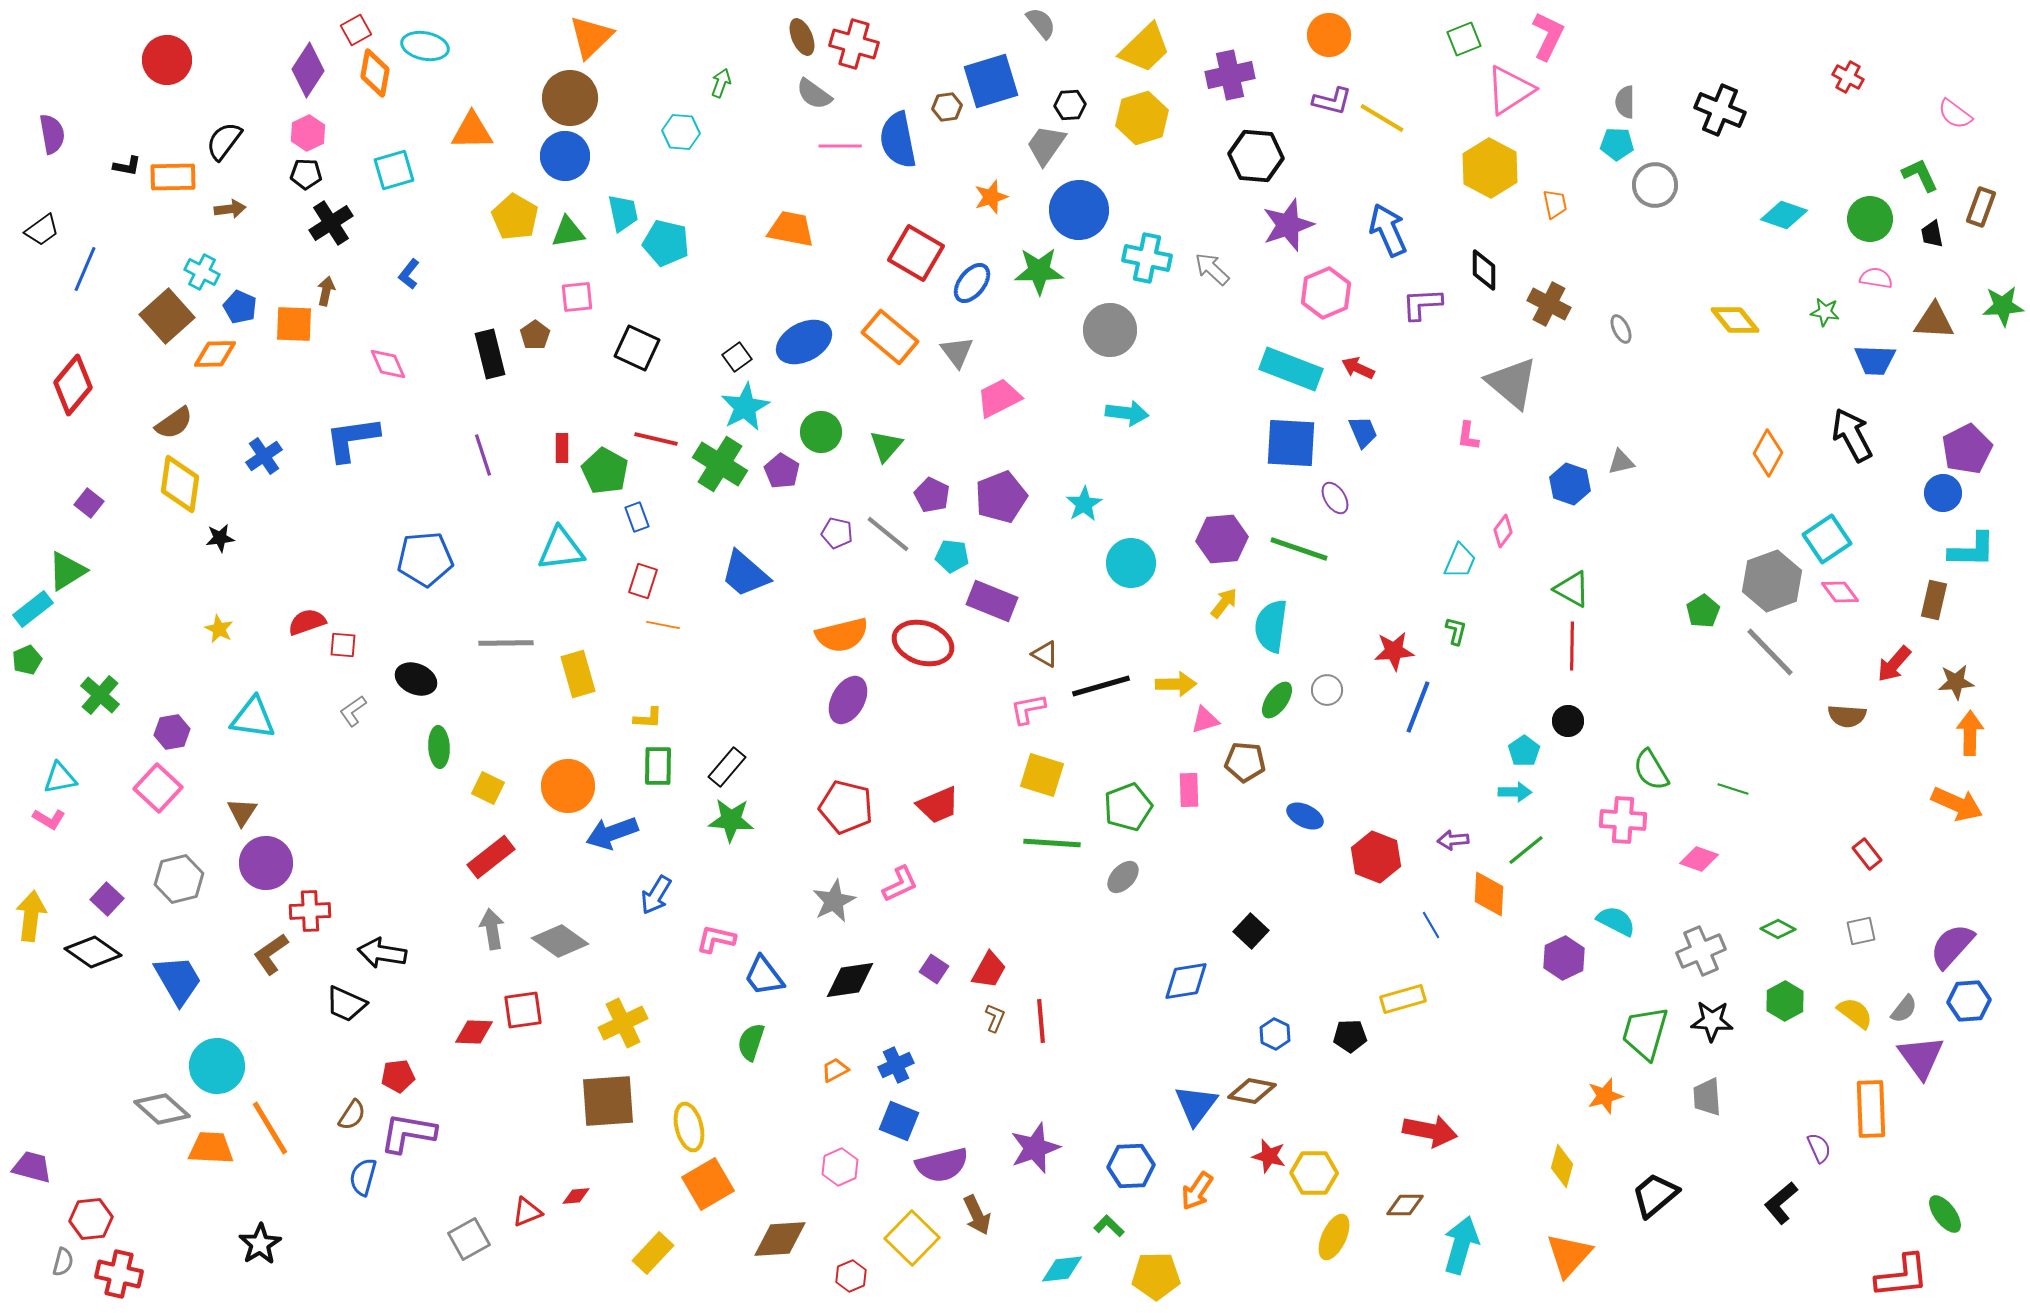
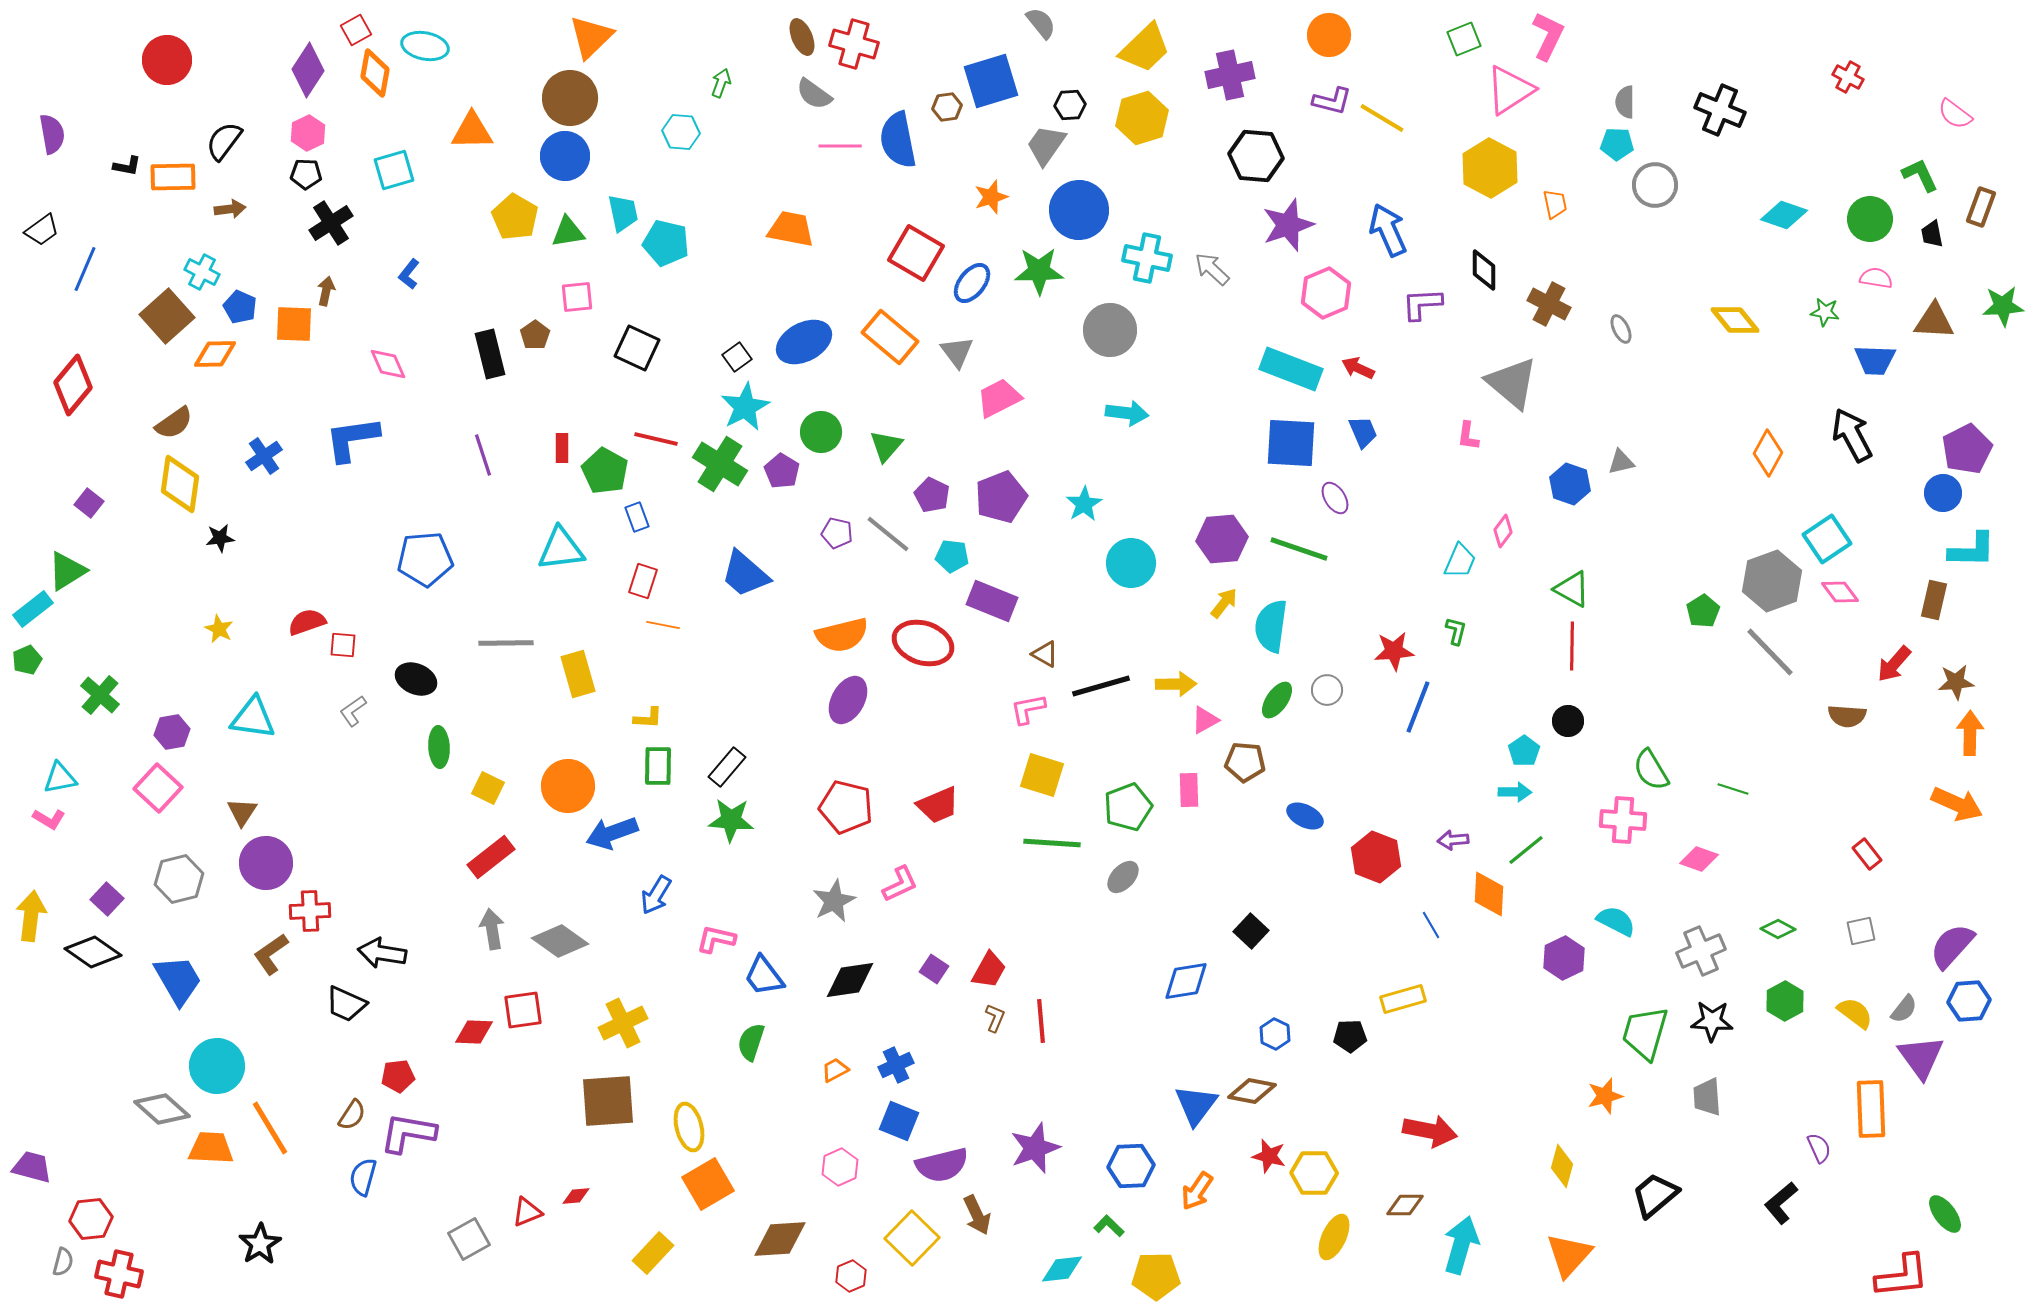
pink triangle at (1205, 720): rotated 12 degrees counterclockwise
